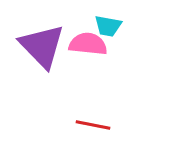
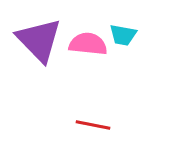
cyan trapezoid: moved 15 px right, 9 px down
purple triangle: moved 3 px left, 6 px up
